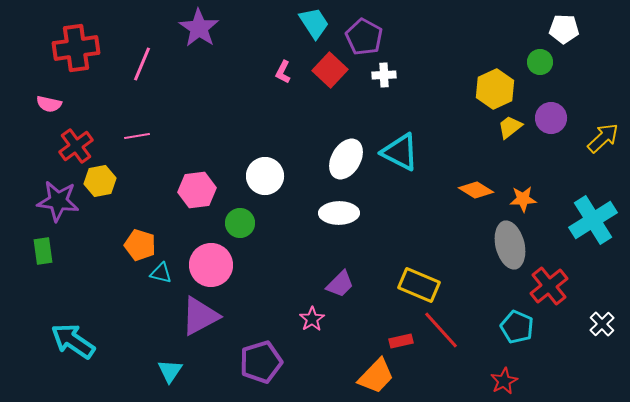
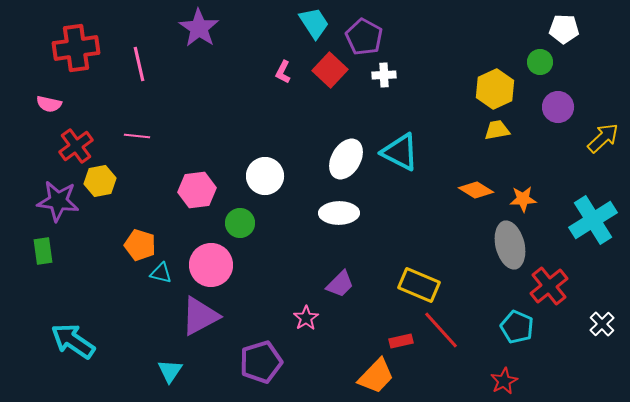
pink line at (142, 64): moved 3 px left; rotated 36 degrees counterclockwise
purple circle at (551, 118): moved 7 px right, 11 px up
yellow trapezoid at (510, 127): moved 13 px left, 3 px down; rotated 28 degrees clockwise
pink line at (137, 136): rotated 15 degrees clockwise
pink star at (312, 319): moved 6 px left, 1 px up
